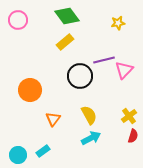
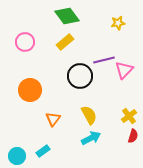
pink circle: moved 7 px right, 22 px down
cyan circle: moved 1 px left, 1 px down
